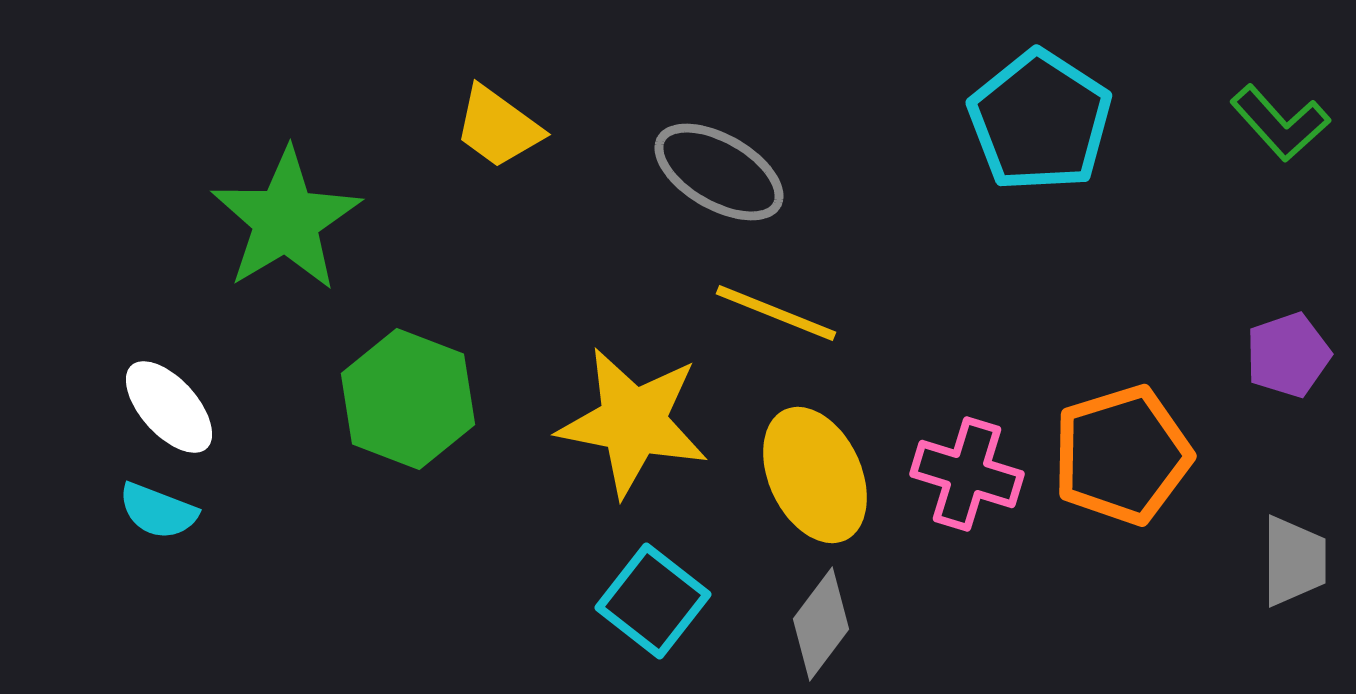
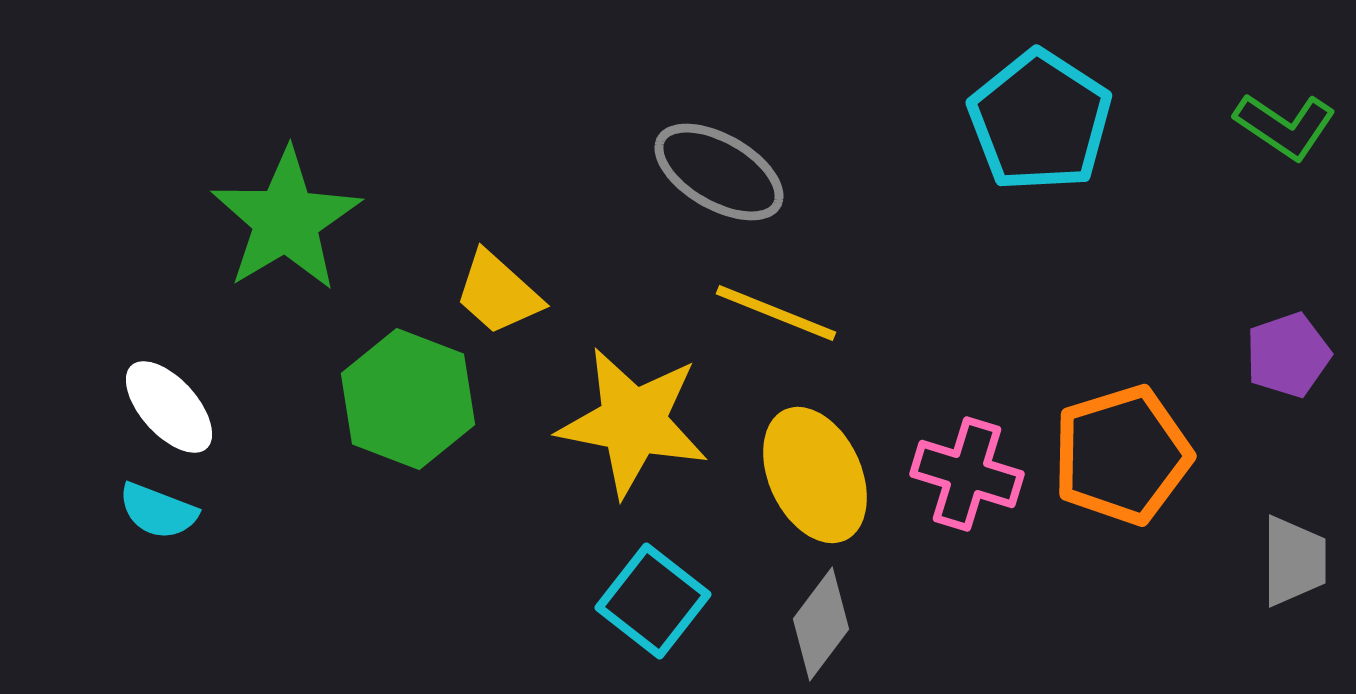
green L-shape: moved 5 px right, 3 px down; rotated 14 degrees counterclockwise
yellow trapezoid: moved 166 px down; rotated 6 degrees clockwise
